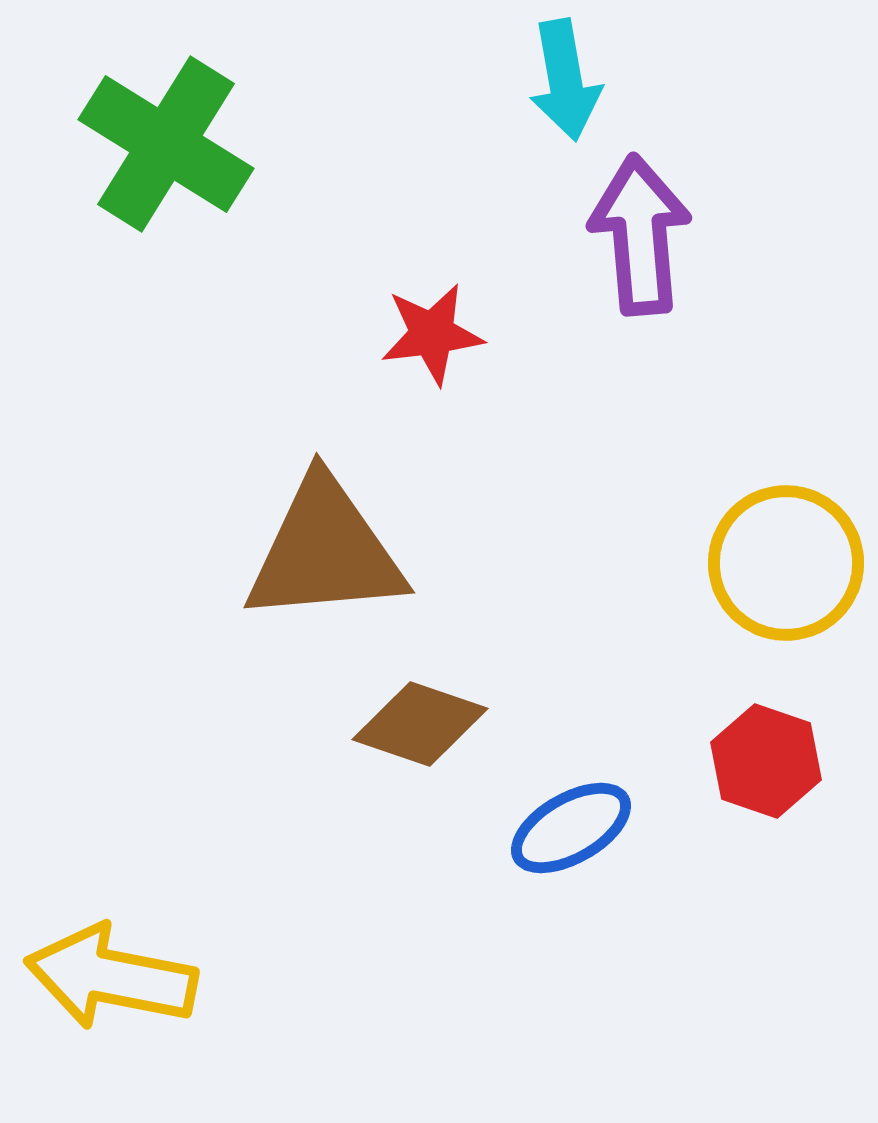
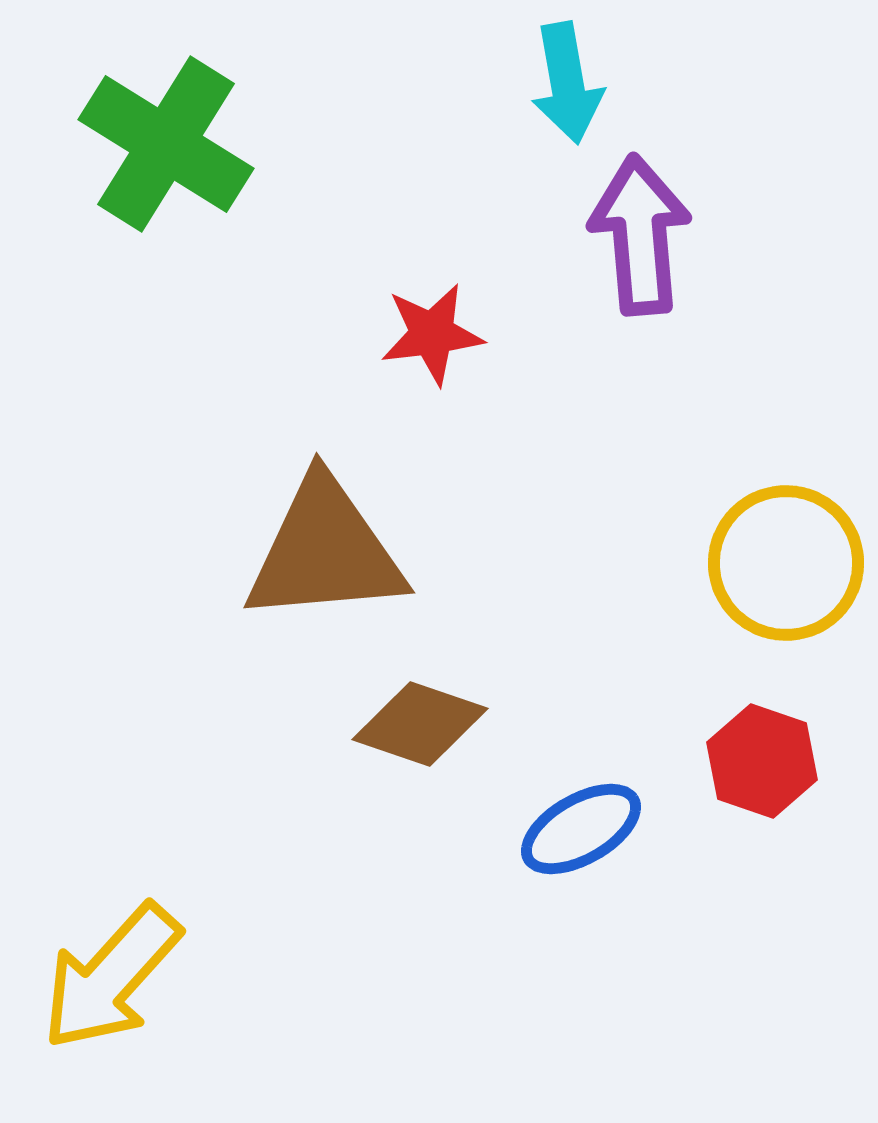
cyan arrow: moved 2 px right, 3 px down
red hexagon: moved 4 px left
blue ellipse: moved 10 px right, 1 px down
yellow arrow: rotated 59 degrees counterclockwise
